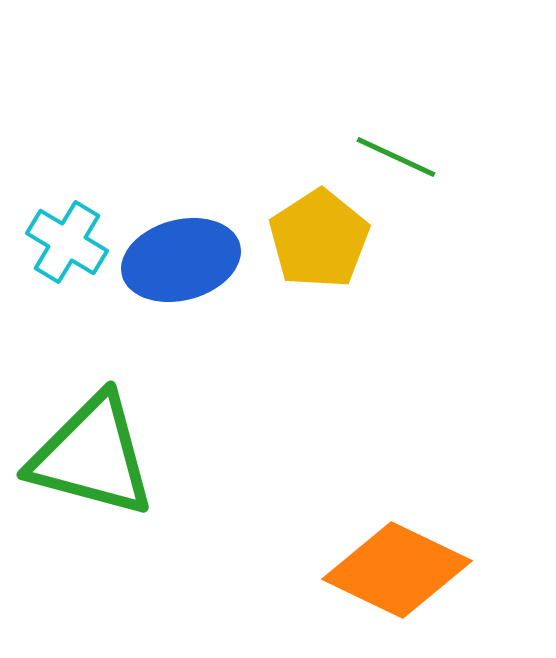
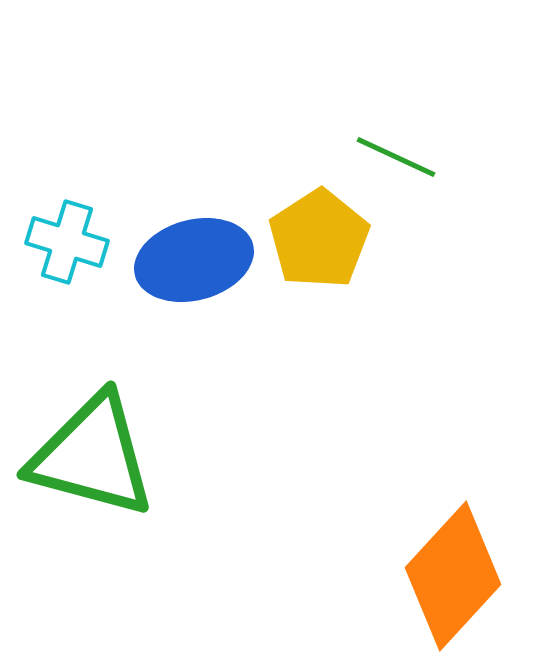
cyan cross: rotated 14 degrees counterclockwise
blue ellipse: moved 13 px right
orange diamond: moved 56 px right, 6 px down; rotated 73 degrees counterclockwise
